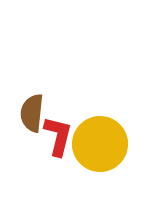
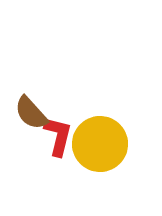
brown semicircle: moved 1 px left; rotated 48 degrees counterclockwise
